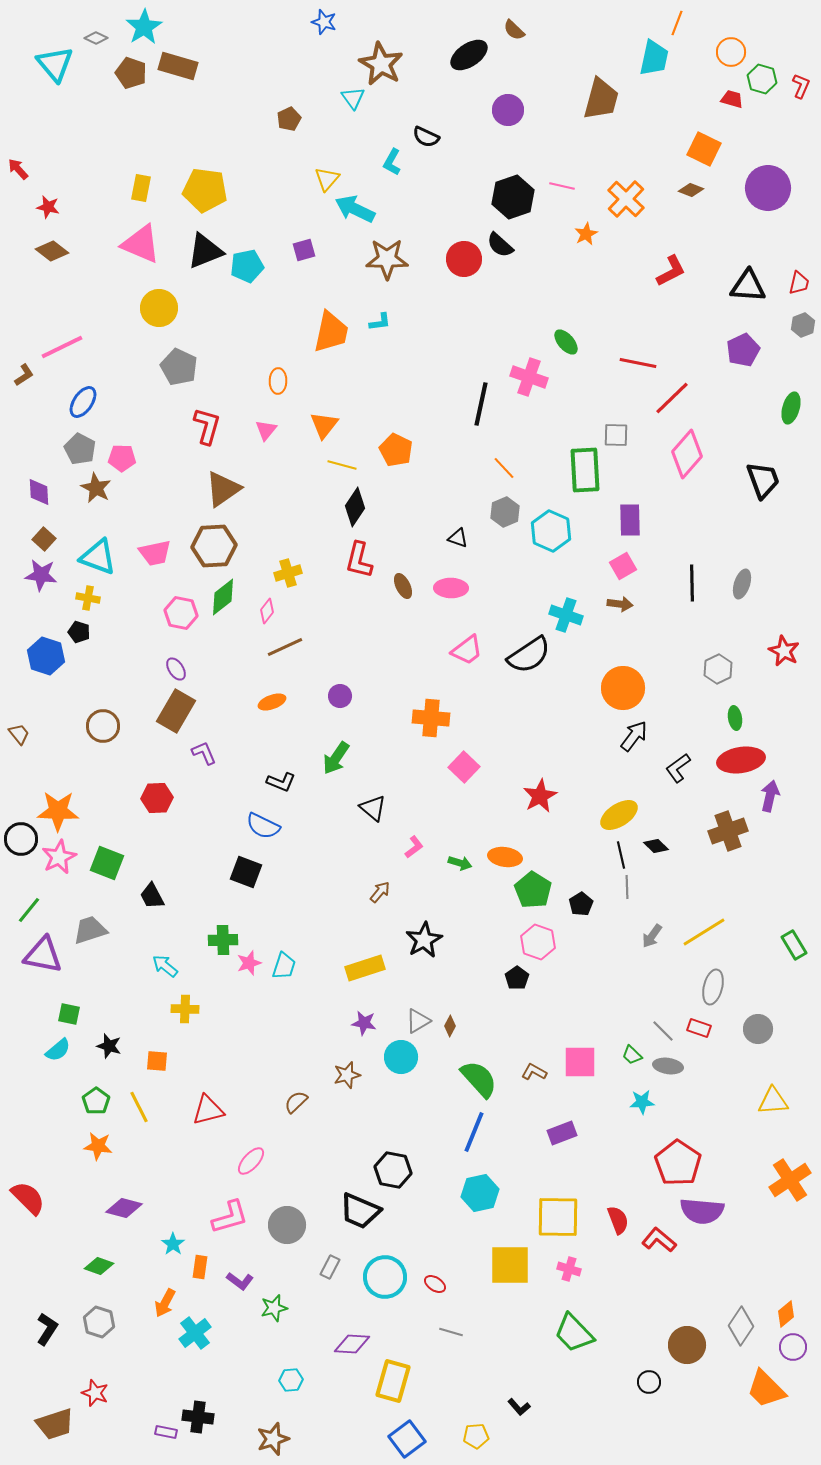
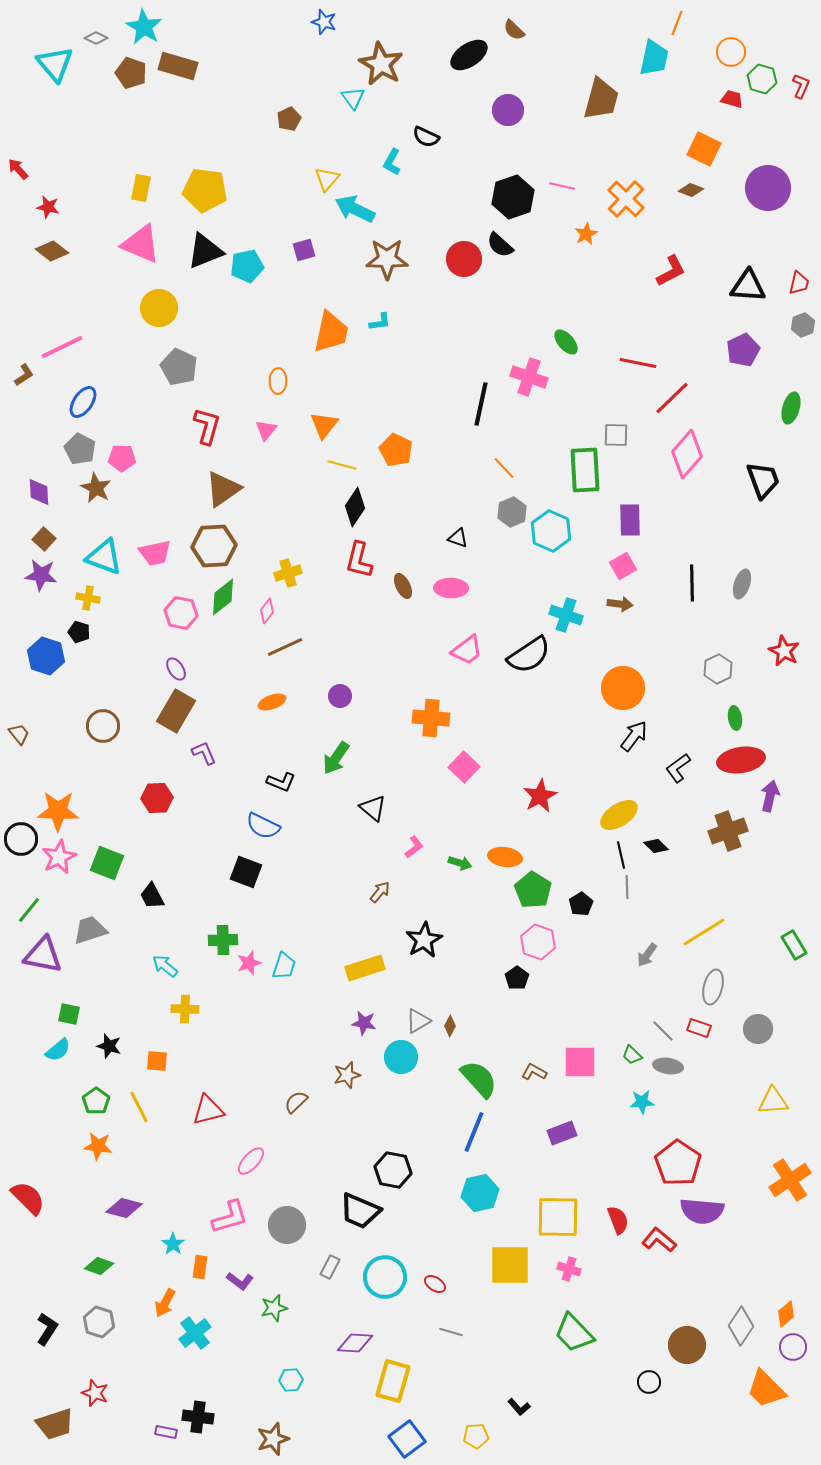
cyan star at (144, 27): rotated 9 degrees counterclockwise
gray hexagon at (505, 512): moved 7 px right
cyan triangle at (98, 557): moved 6 px right
gray arrow at (652, 936): moved 5 px left, 19 px down
purple diamond at (352, 1344): moved 3 px right, 1 px up
